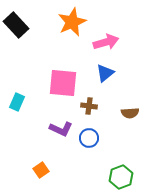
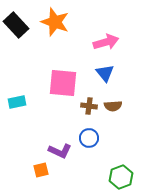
orange star: moved 17 px left; rotated 28 degrees counterclockwise
blue triangle: rotated 30 degrees counterclockwise
cyan rectangle: rotated 54 degrees clockwise
brown semicircle: moved 17 px left, 7 px up
purple L-shape: moved 1 px left, 22 px down
orange square: rotated 21 degrees clockwise
